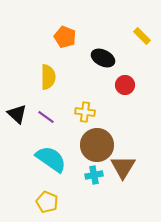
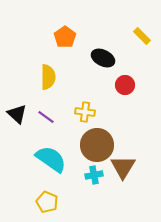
orange pentagon: rotated 15 degrees clockwise
